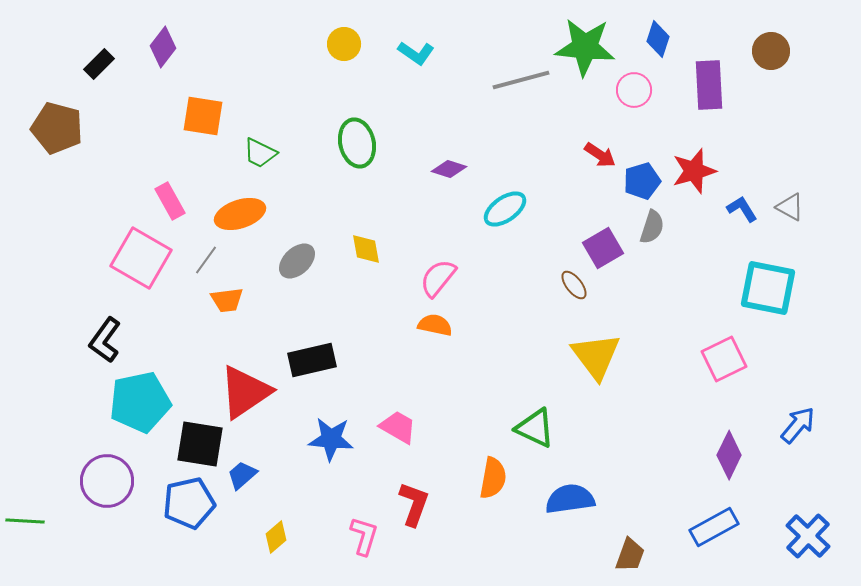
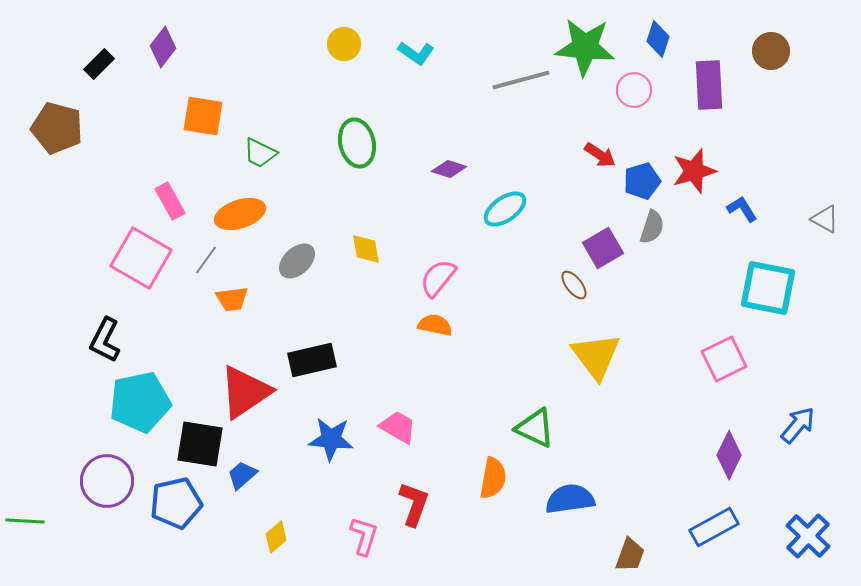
gray triangle at (790, 207): moved 35 px right, 12 px down
orange trapezoid at (227, 300): moved 5 px right, 1 px up
black L-shape at (105, 340): rotated 9 degrees counterclockwise
blue pentagon at (189, 503): moved 13 px left
